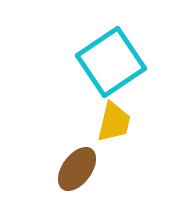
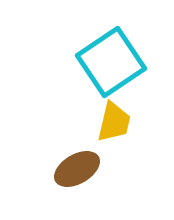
brown ellipse: rotated 24 degrees clockwise
